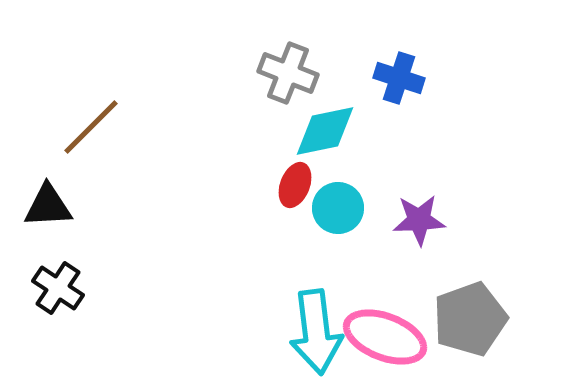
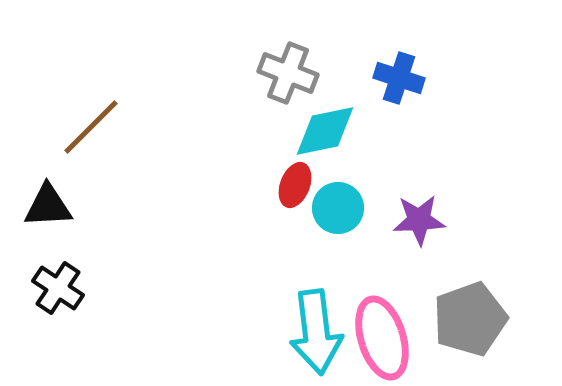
pink ellipse: moved 3 px left, 1 px down; rotated 52 degrees clockwise
